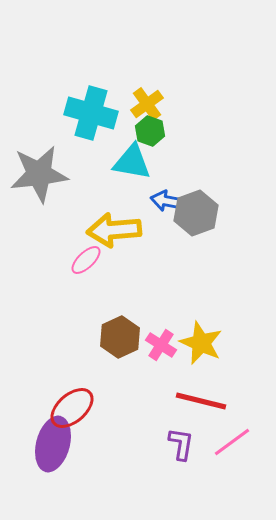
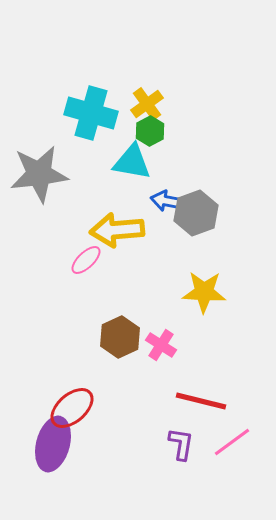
green hexagon: rotated 12 degrees clockwise
yellow arrow: moved 3 px right
yellow star: moved 3 px right, 51 px up; rotated 21 degrees counterclockwise
